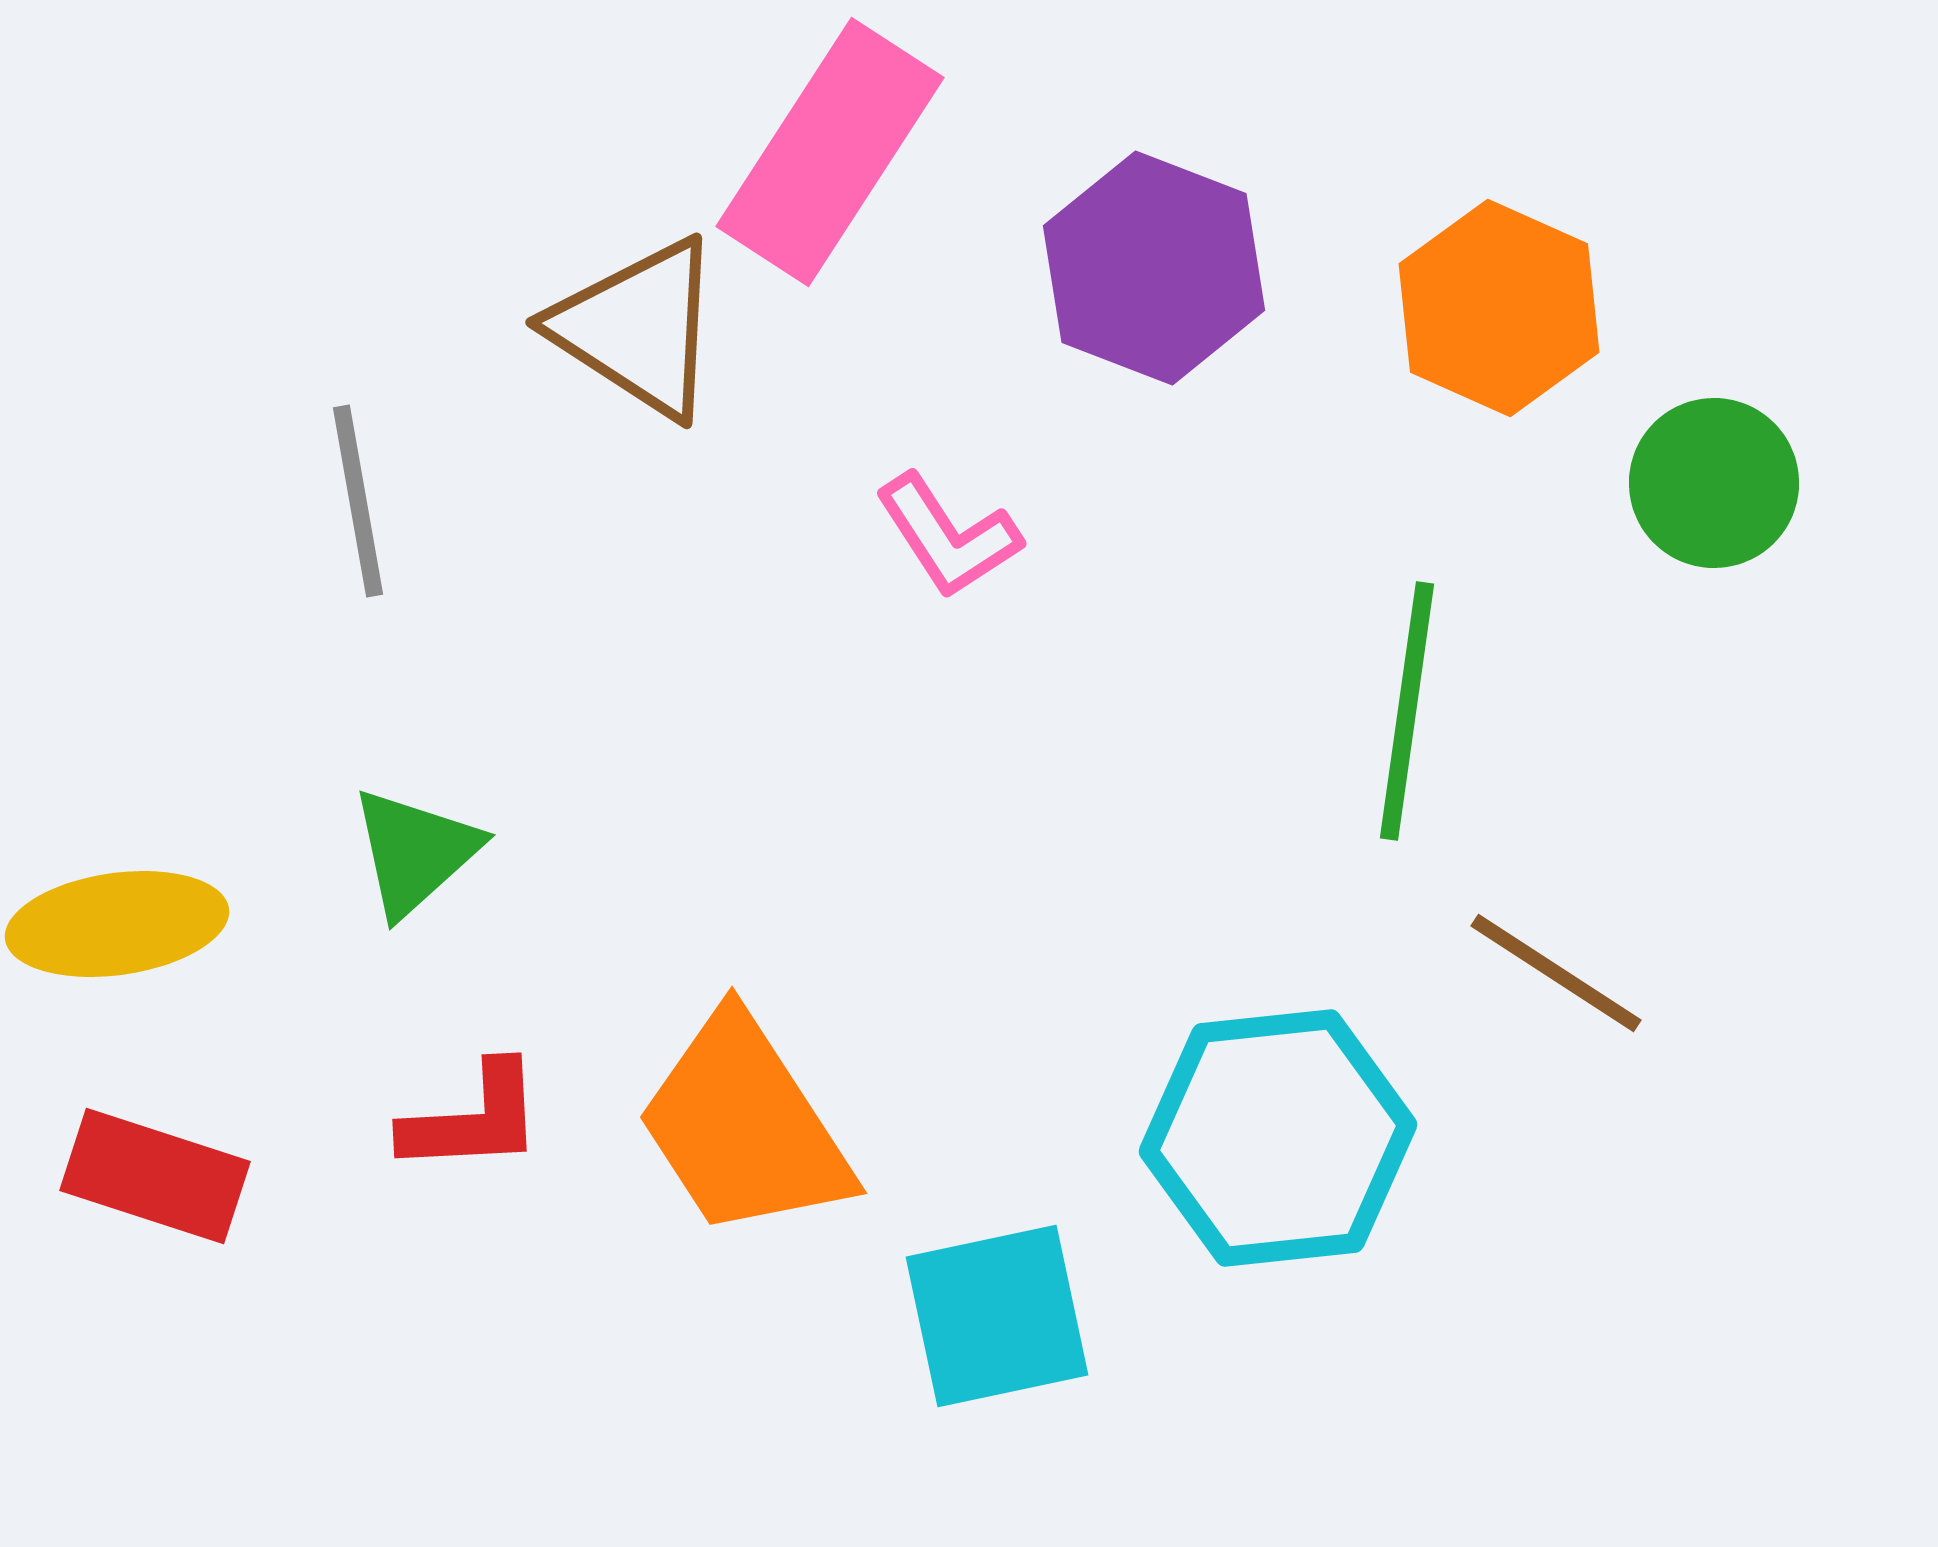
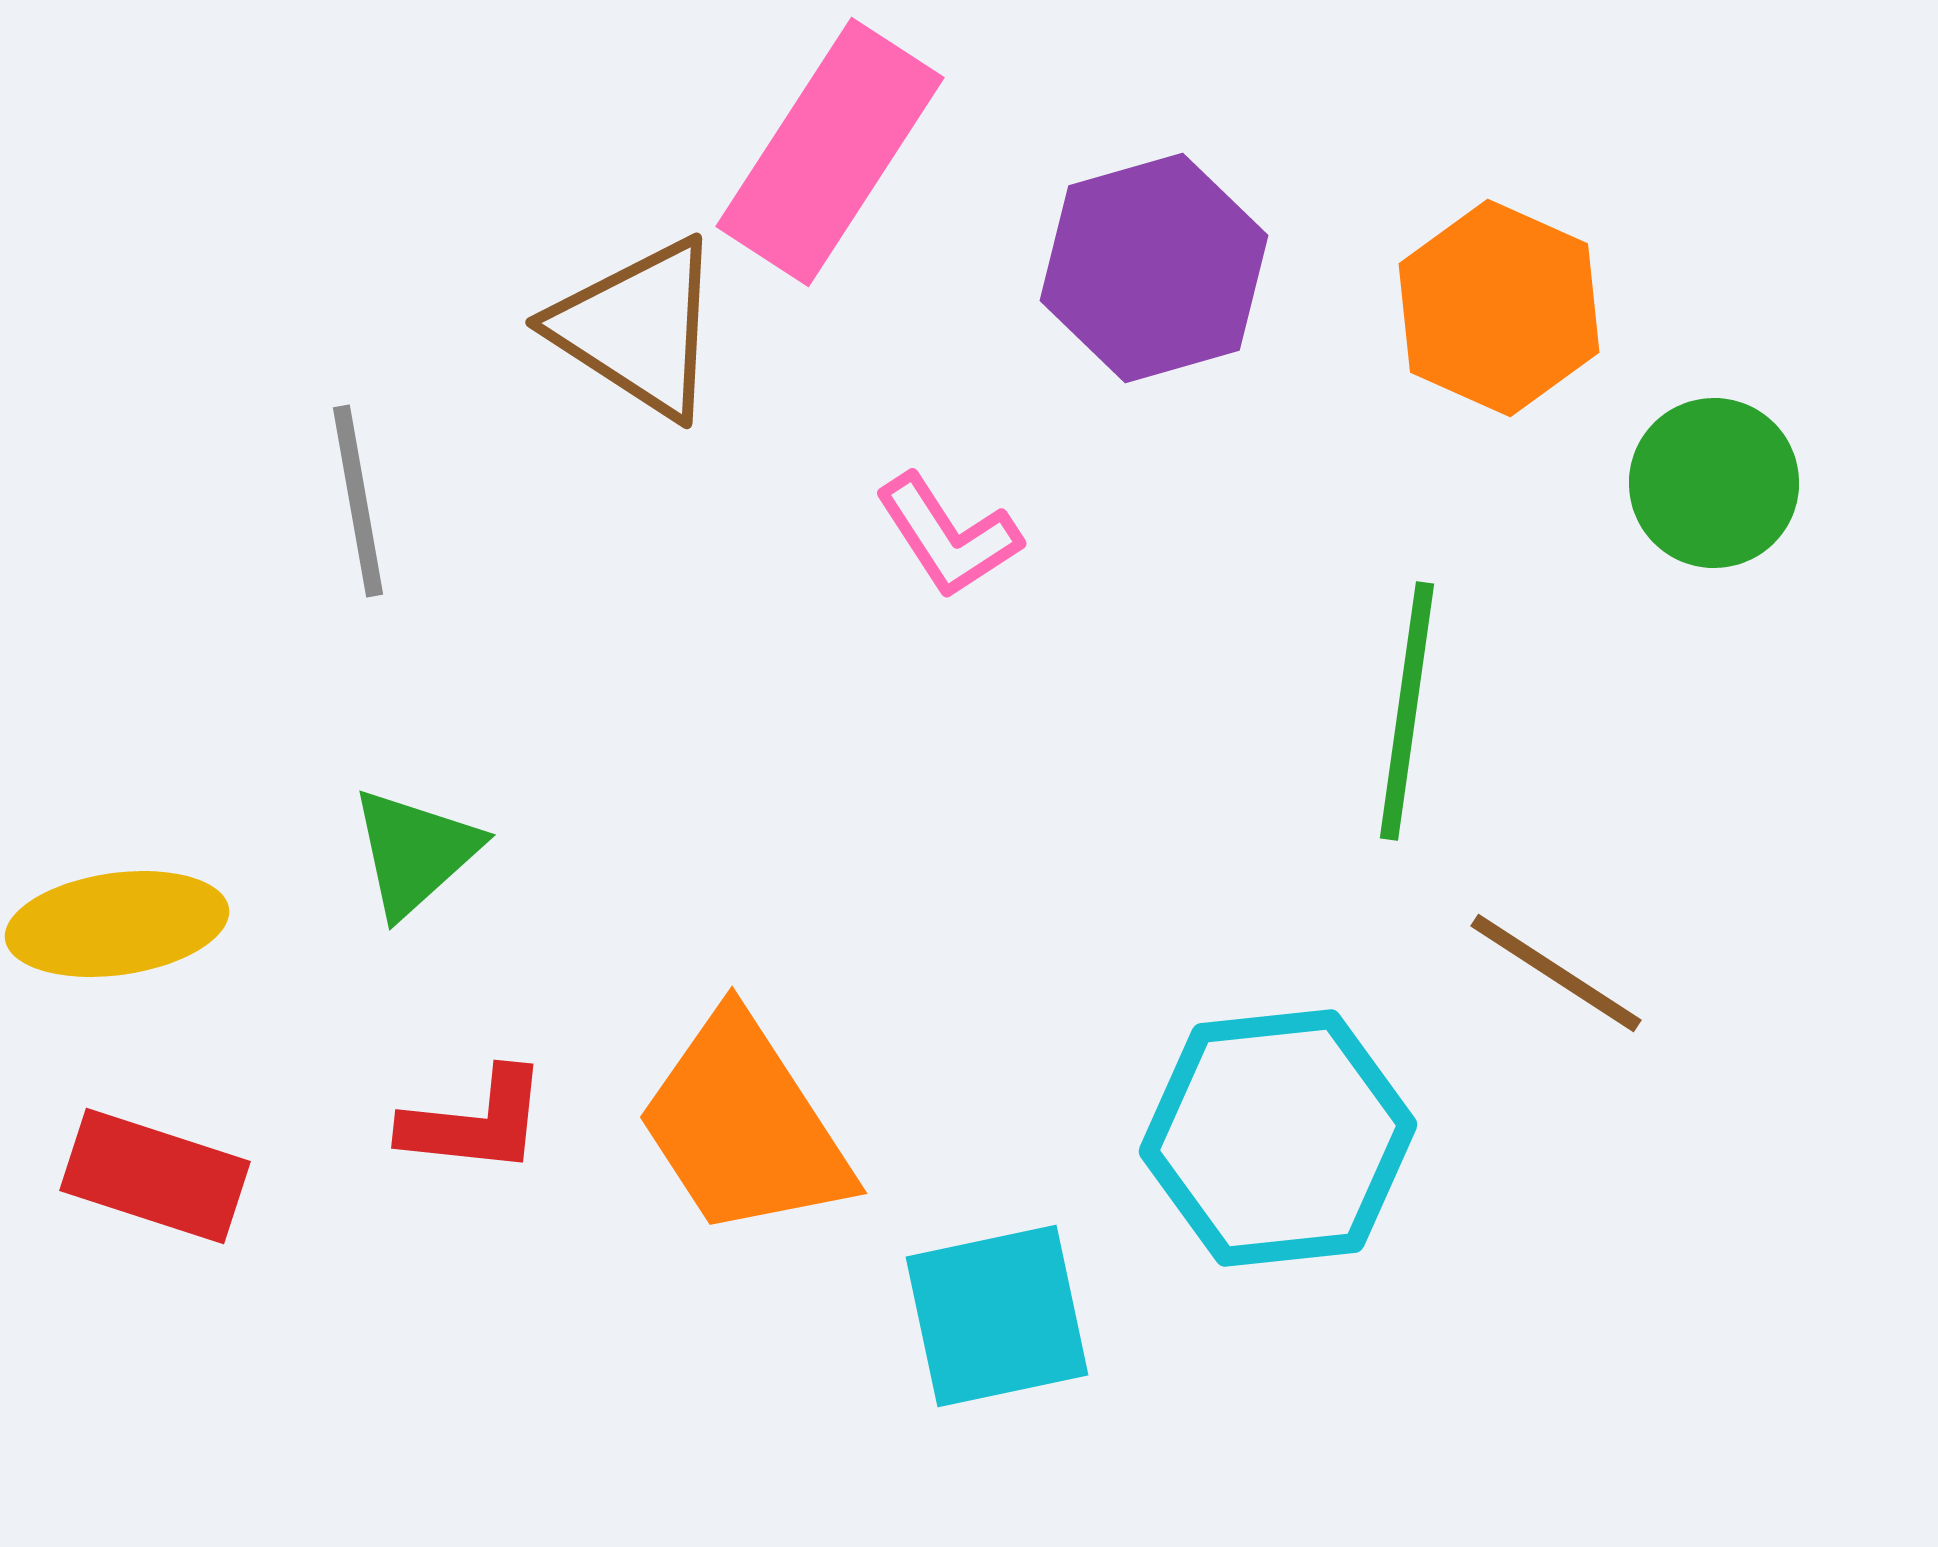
purple hexagon: rotated 23 degrees clockwise
red L-shape: moved 2 px right, 3 px down; rotated 9 degrees clockwise
